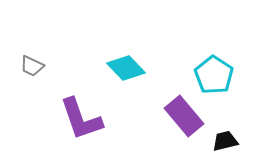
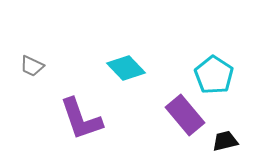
purple rectangle: moved 1 px right, 1 px up
